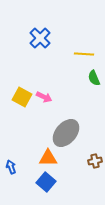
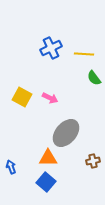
blue cross: moved 11 px right, 10 px down; rotated 20 degrees clockwise
green semicircle: rotated 14 degrees counterclockwise
pink arrow: moved 6 px right, 1 px down
brown cross: moved 2 px left
